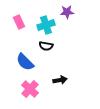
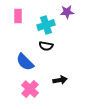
pink rectangle: moved 1 px left, 6 px up; rotated 24 degrees clockwise
